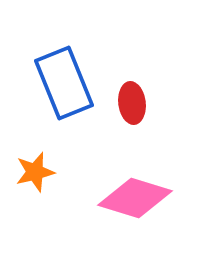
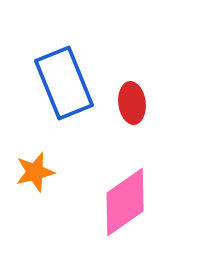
pink diamond: moved 10 px left, 4 px down; rotated 52 degrees counterclockwise
